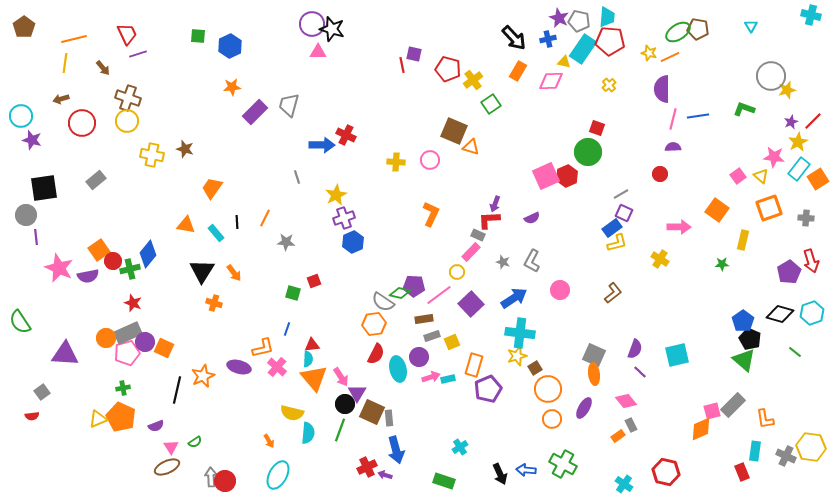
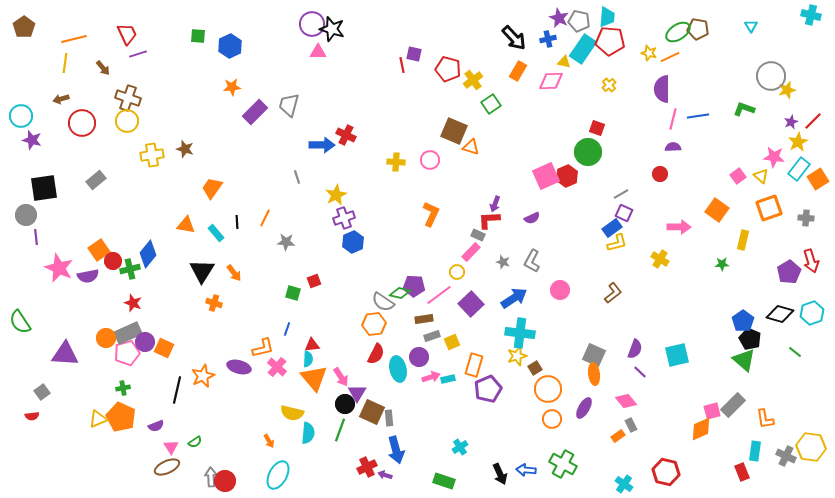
yellow cross at (152, 155): rotated 20 degrees counterclockwise
